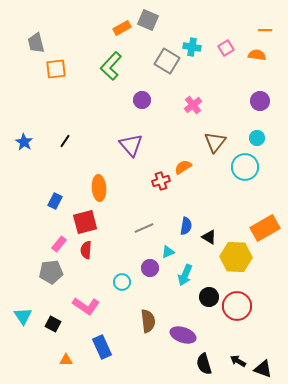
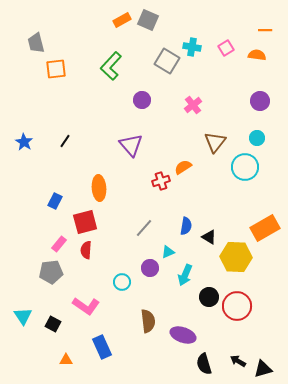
orange rectangle at (122, 28): moved 8 px up
gray line at (144, 228): rotated 24 degrees counterclockwise
black triangle at (263, 369): rotated 36 degrees counterclockwise
